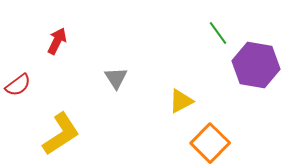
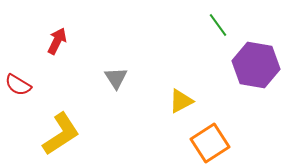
green line: moved 8 px up
red semicircle: rotated 68 degrees clockwise
orange square: rotated 12 degrees clockwise
